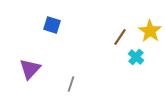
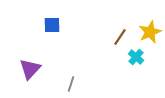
blue square: rotated 18 degrees counterclockwise
yellow star: moved 1 px down; rotated 15 degrees clockwise
